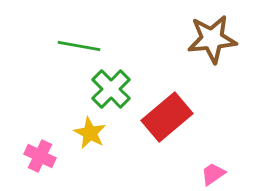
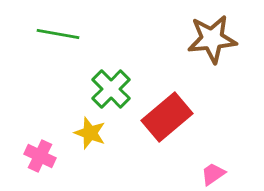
green line: moved 21 px left, 12 px up
yellow star: rotated 8 degrees counterclockwise
